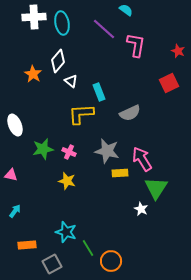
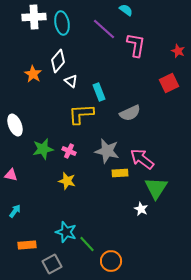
pink cross: moved 1 px up
pink arrow: rotated 20 degrees counterclockwise
green line: moved 1 px left, 4 px up; rotated 12 degrees counterclockwise
